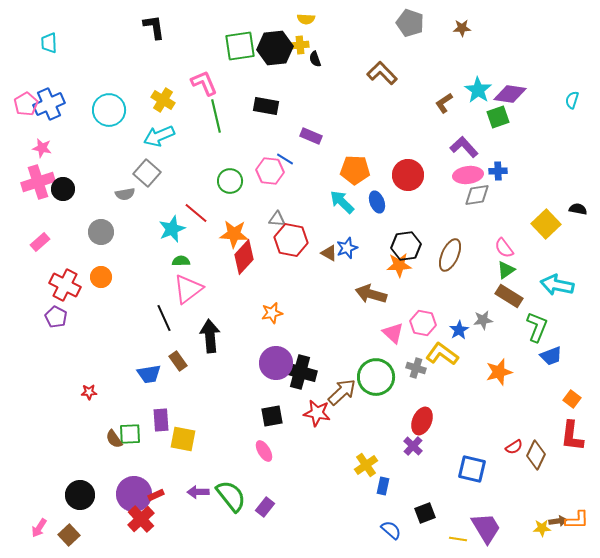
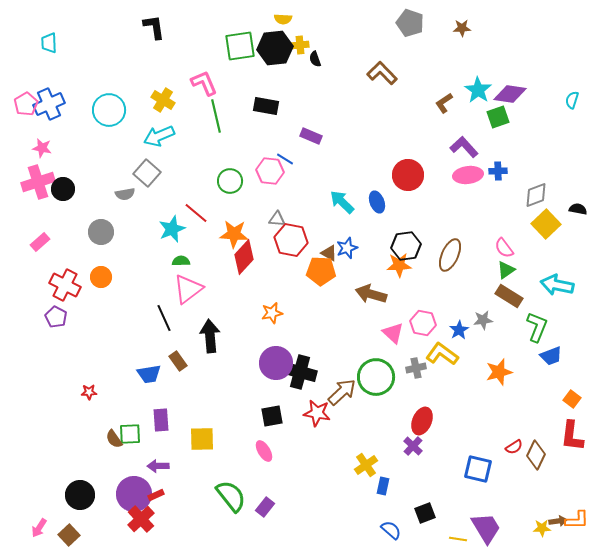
yellow semicircle at (306, 19): moved 23 px left
orange pentagon at (355, 170): moved 34 px left, 101 px down
gray diamond at (477, 195): moved 59 px right; rotated 12 degrees counterclockwise
gray cross at (416, 368): rotated 30 degrees counterclockwise
yellow square at (183, 439): moved 19 px right; rotated 12 degrees counterclockwise
blue square at (472, 469): moved 6 px right
purple arrow at (198, 492): moved 40 px left, 26 px up
